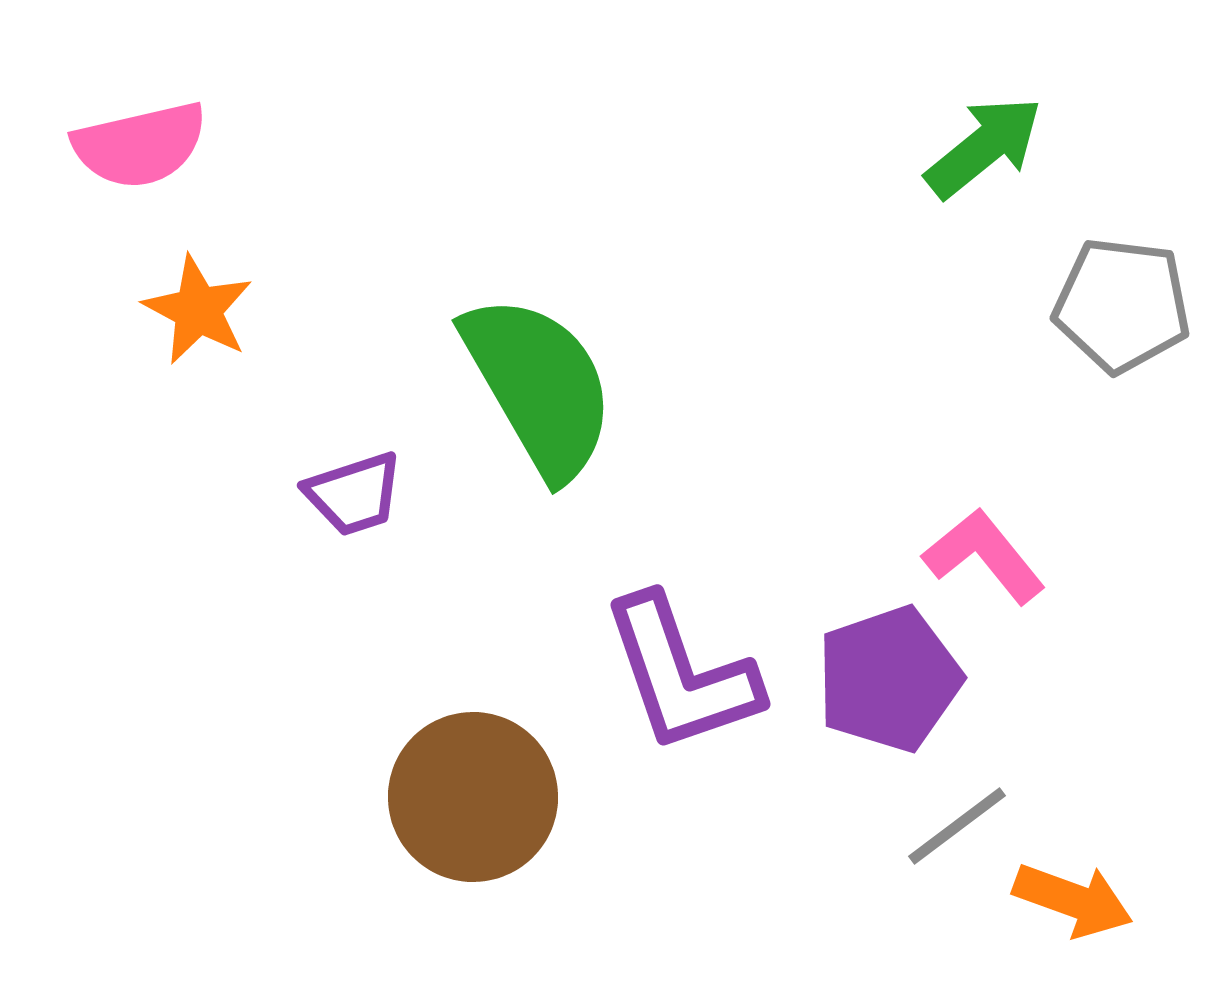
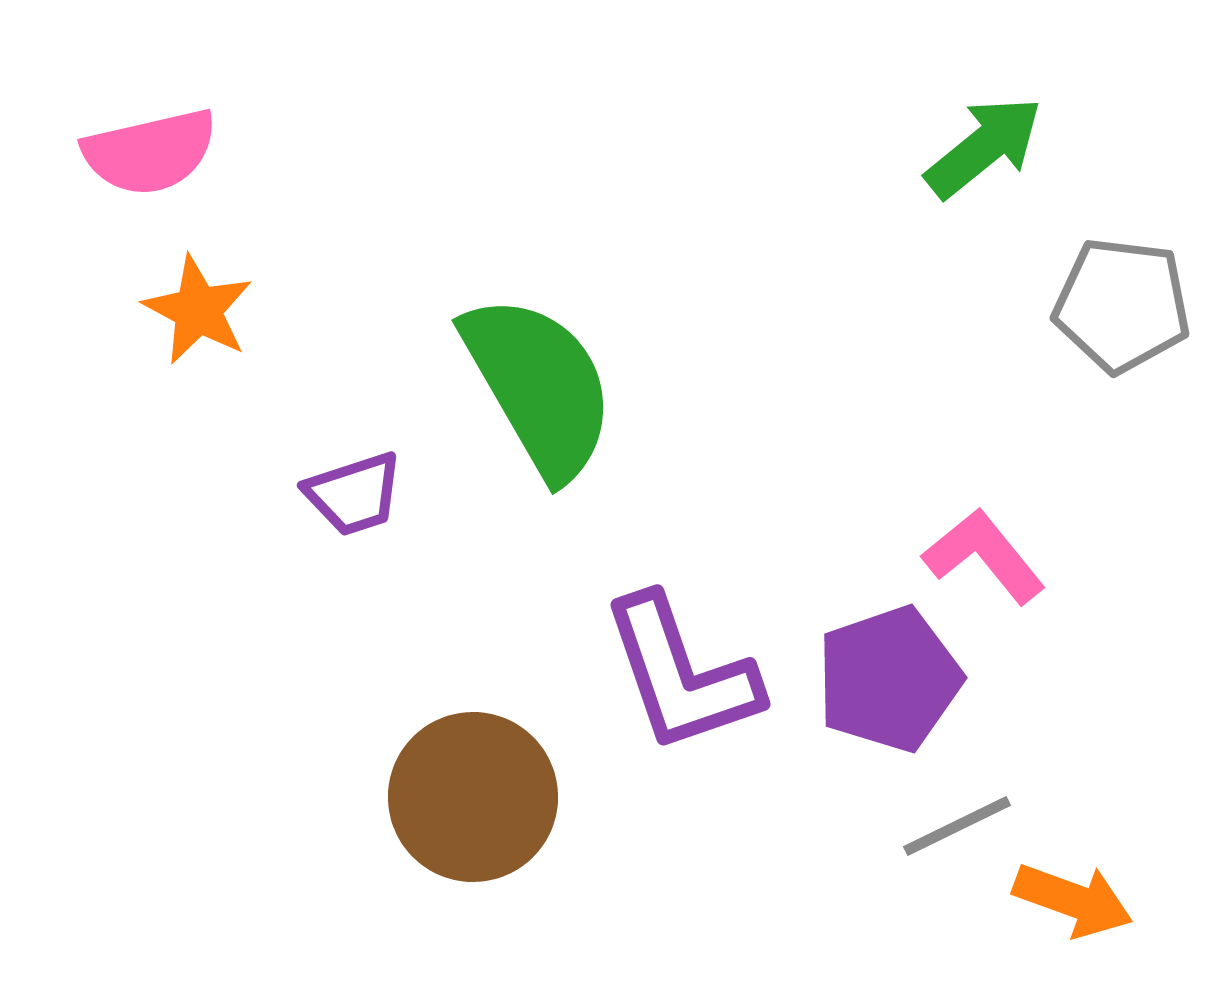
pink semicircle: moved 10 px right, 7 px down
gray line: rotated 11 degrees clockwise
